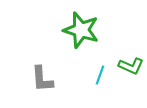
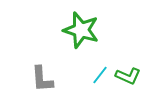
green L-shape: moved 3 px left, 10 px down
cyan line: rotated 18 degrees clockwise
